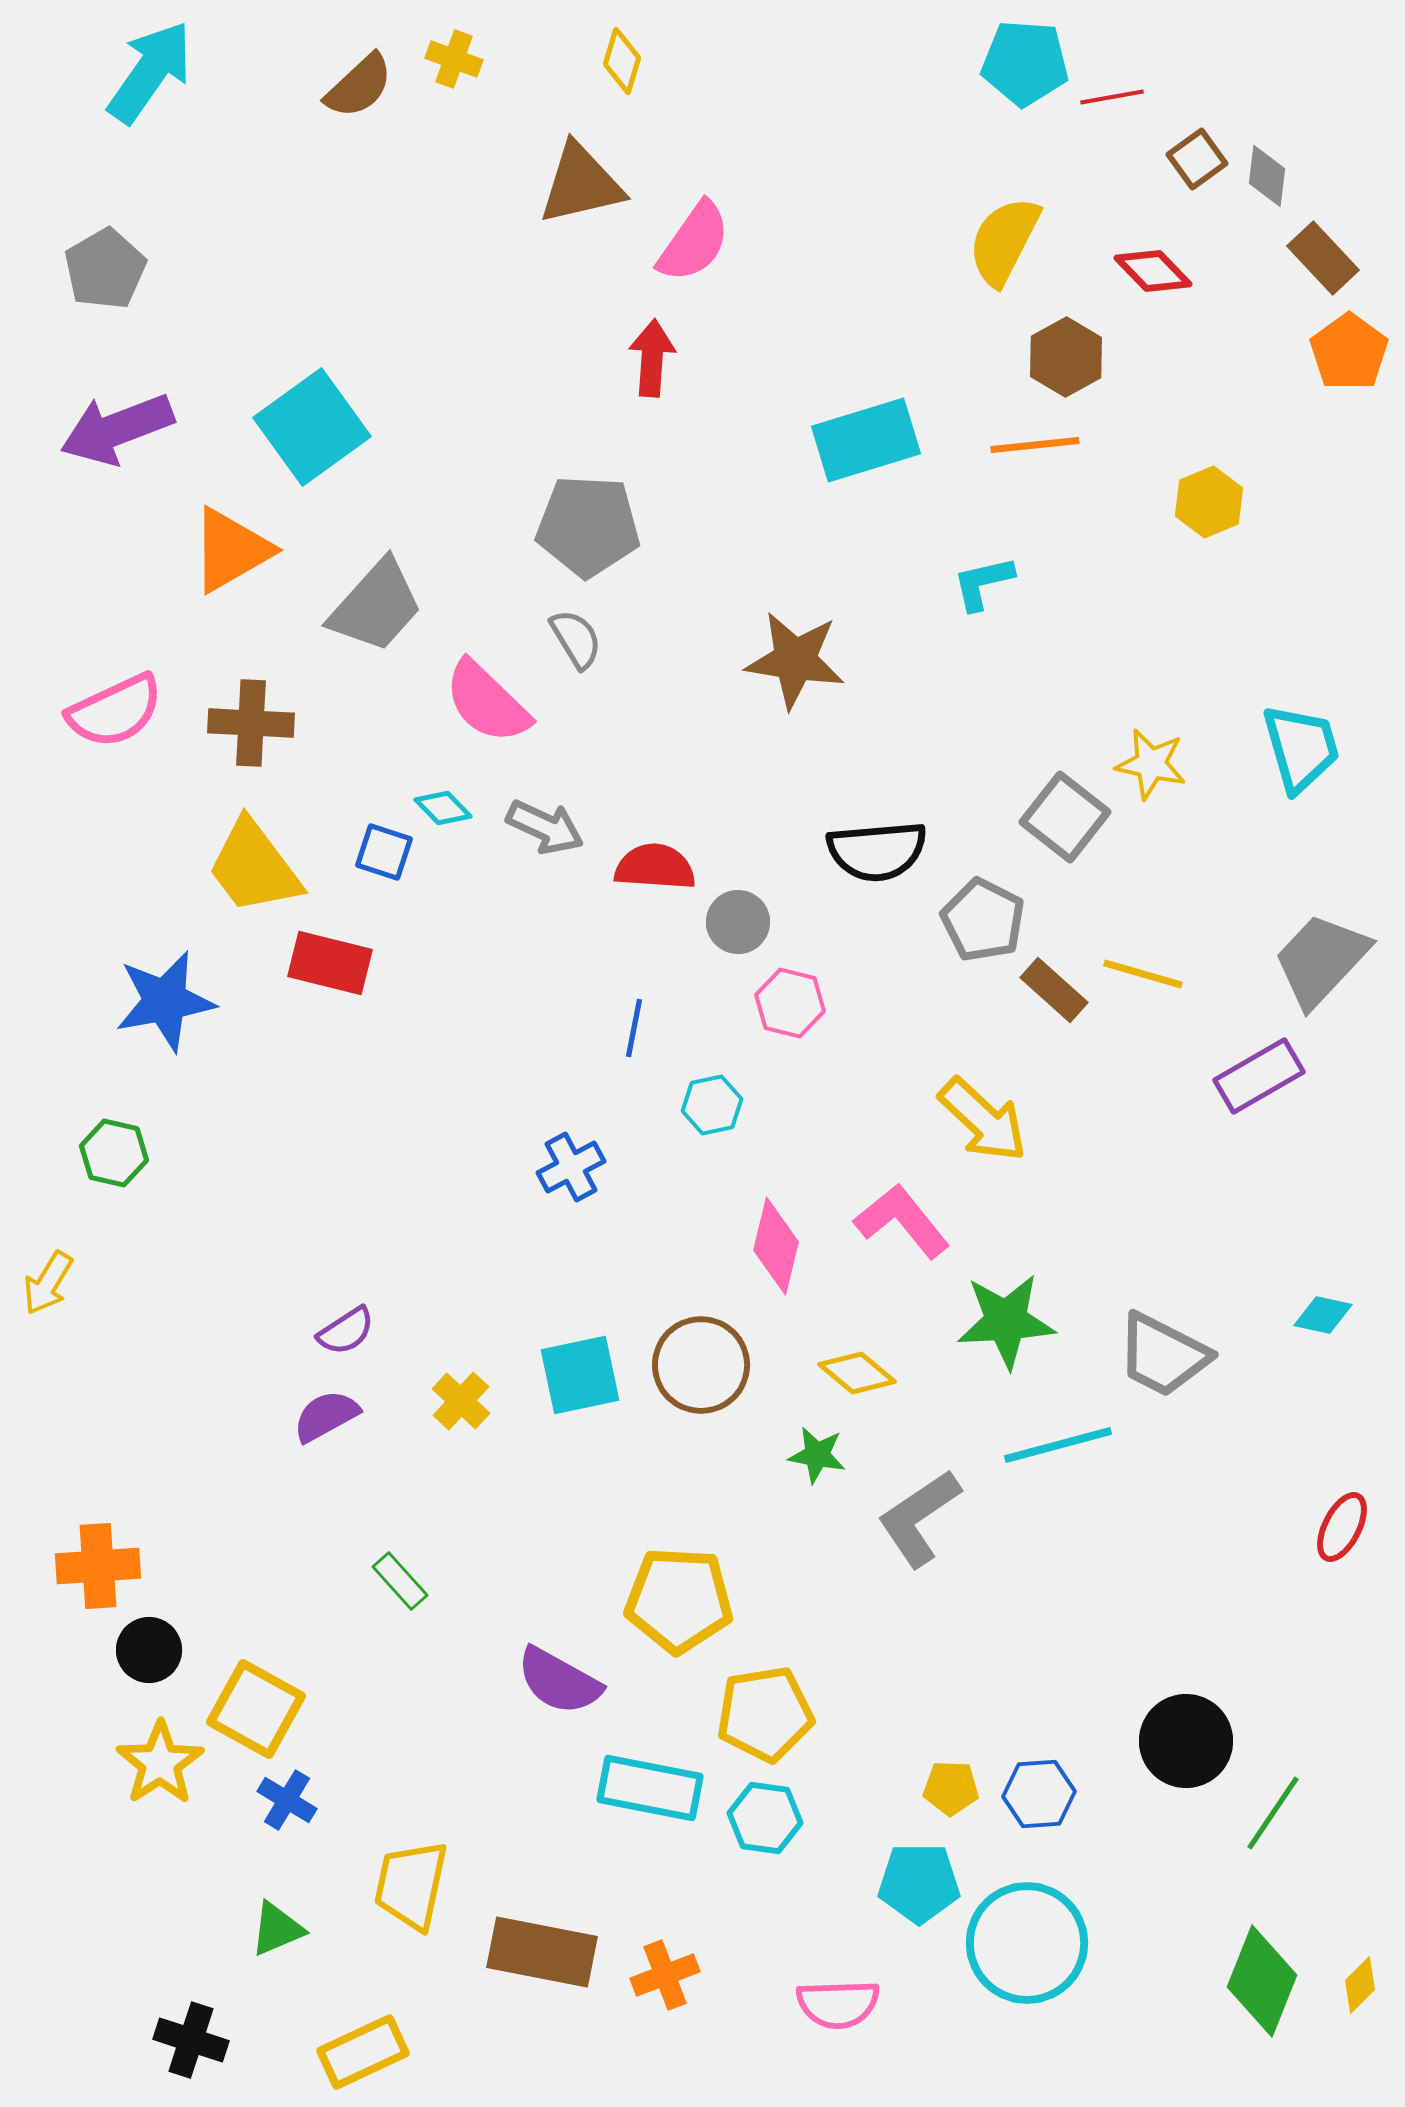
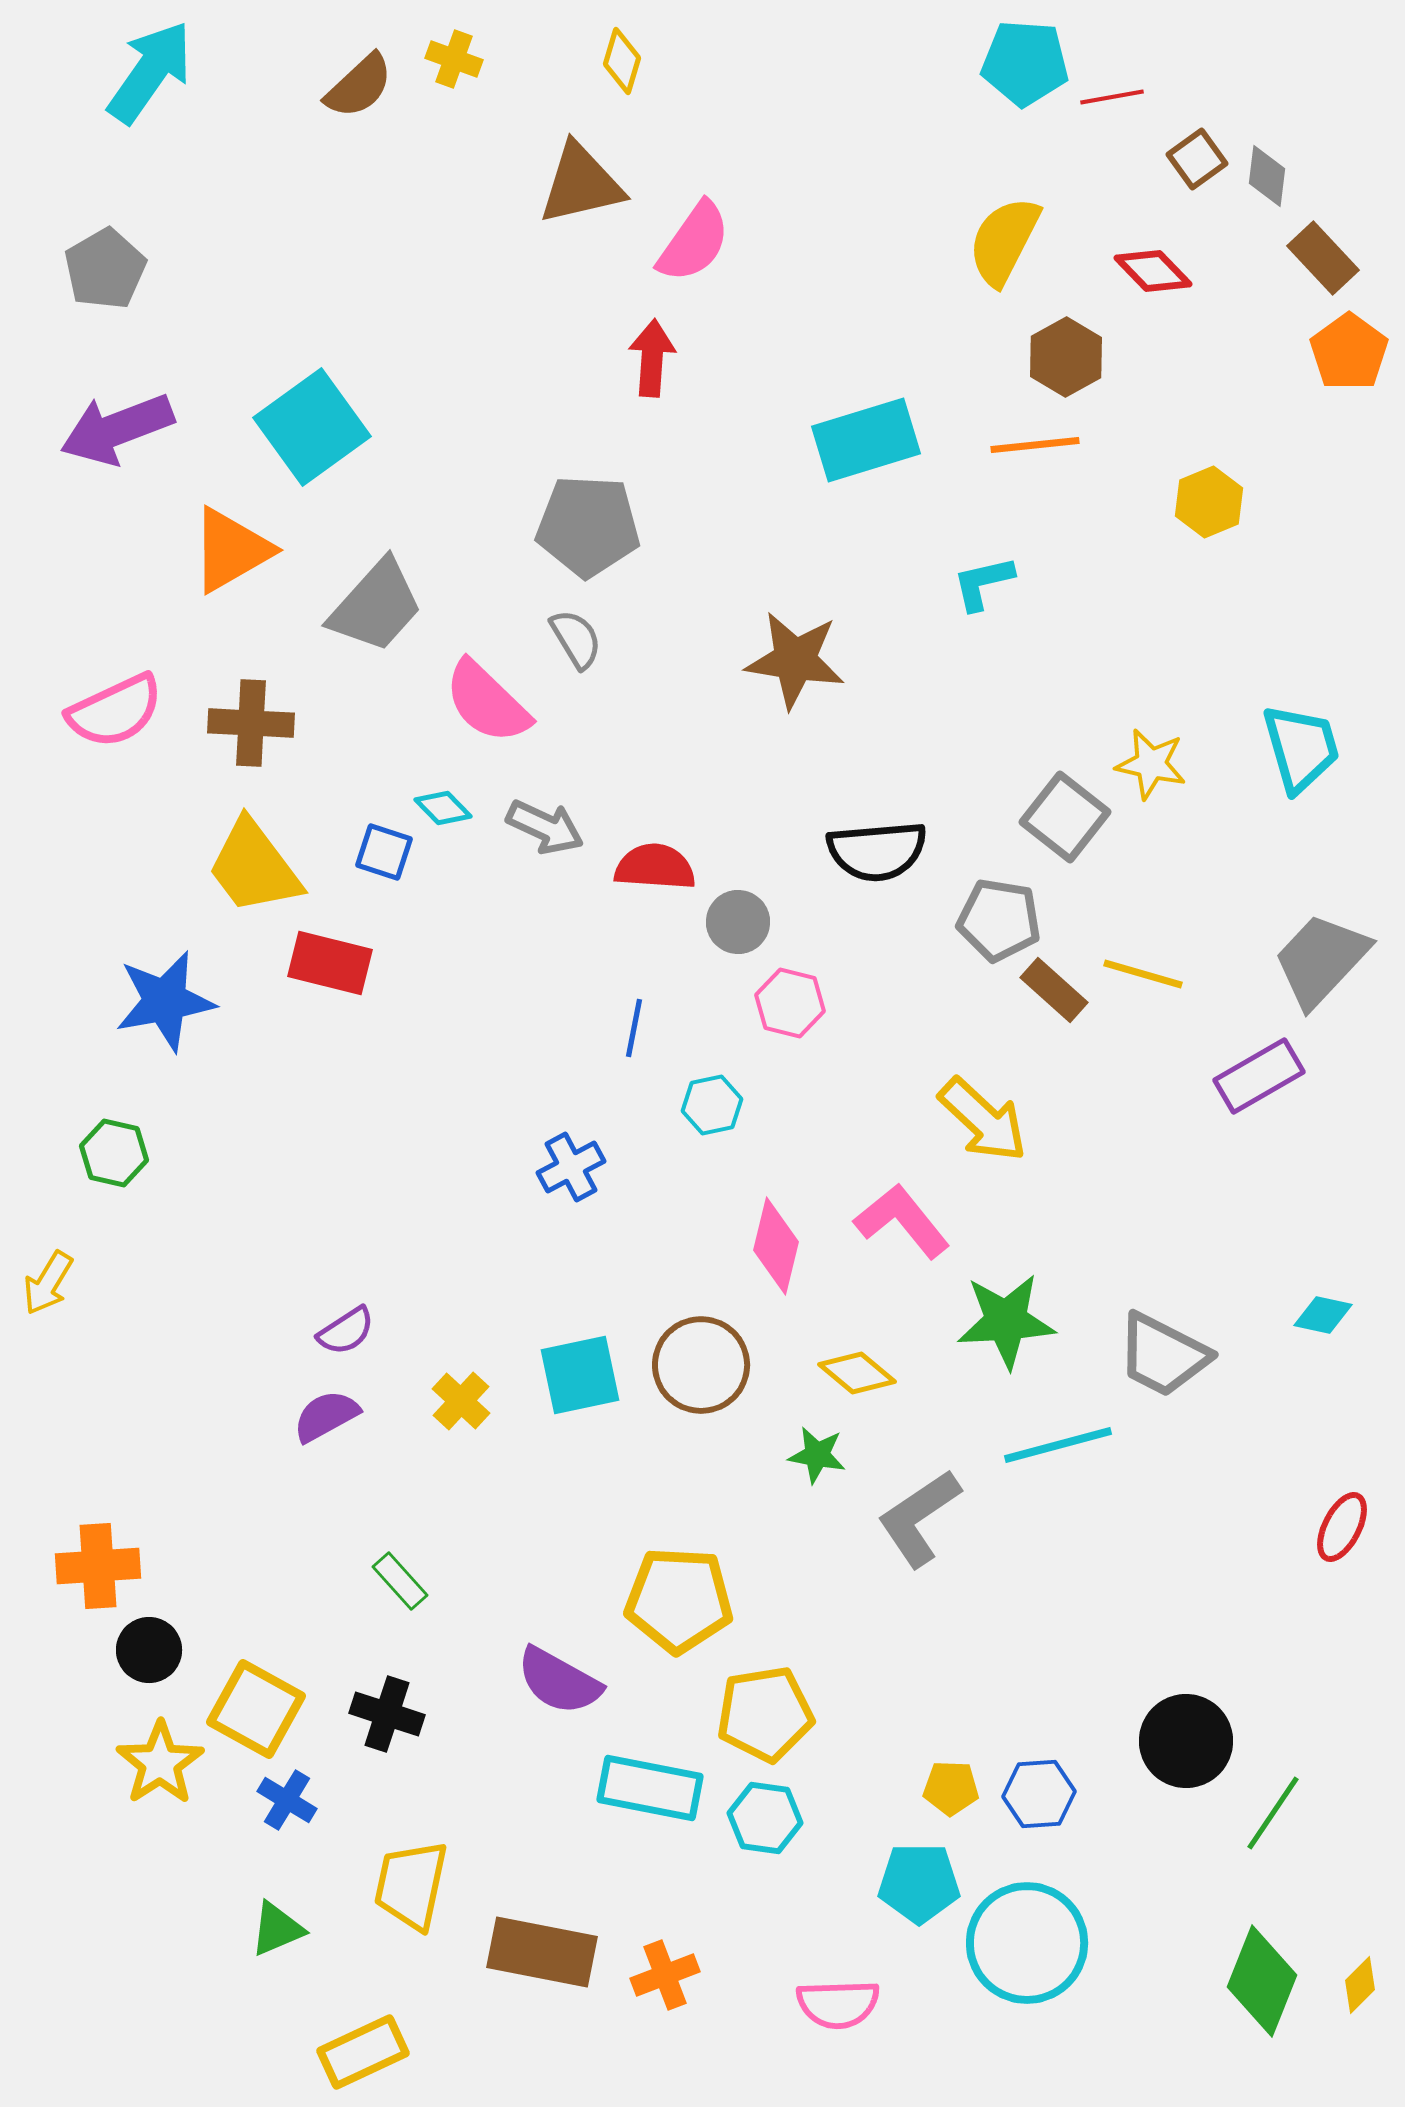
gray pentagon at (983, 920): moved 16 px right; rotated 18 degrees counterclockwise
black cross at (191, 2040): moved 196 px right, 326 px up
